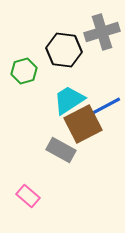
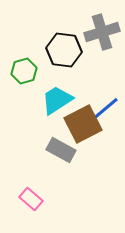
cyan trapezoid: moved 12 px left
blue line: moved 1 px left, 3 px down; rotated 12 degrees counterclockwise
pink rectangle: moved 3 px right, 3 px down
